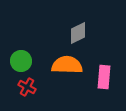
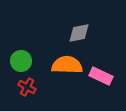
gray diamond: moved 1 px right; rotated 15 degrees clockwise
pink rectangle: moved 3 px left, 1 px up; rotated 70 degrees counterclockwise
